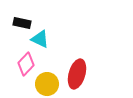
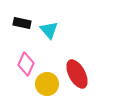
cyan triangle: moved 9 px right, 9 px up; rotated 24 degrees clockwise
pink diamond: rotated 20 degrees counterclockwise
red ellipse: rotated 44 degrees counterclockwise
